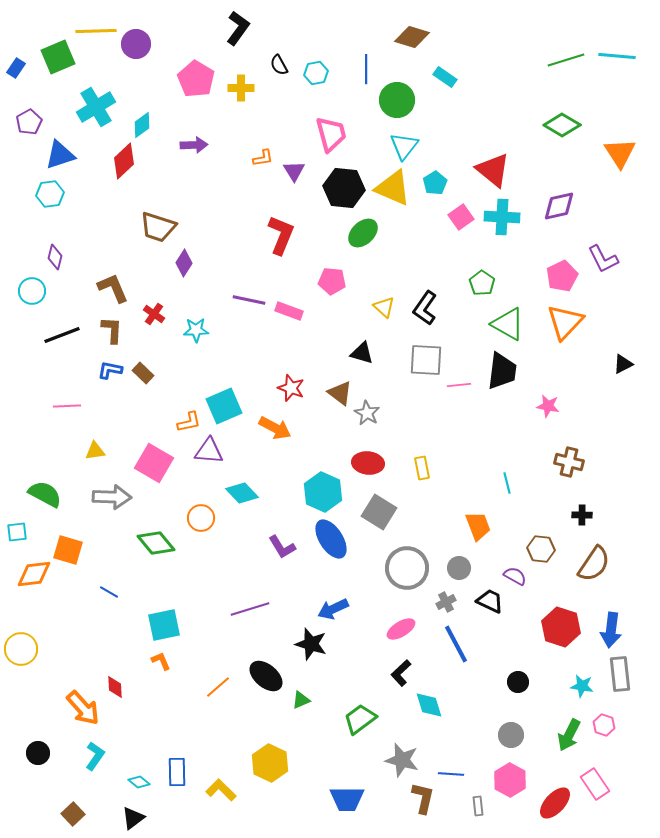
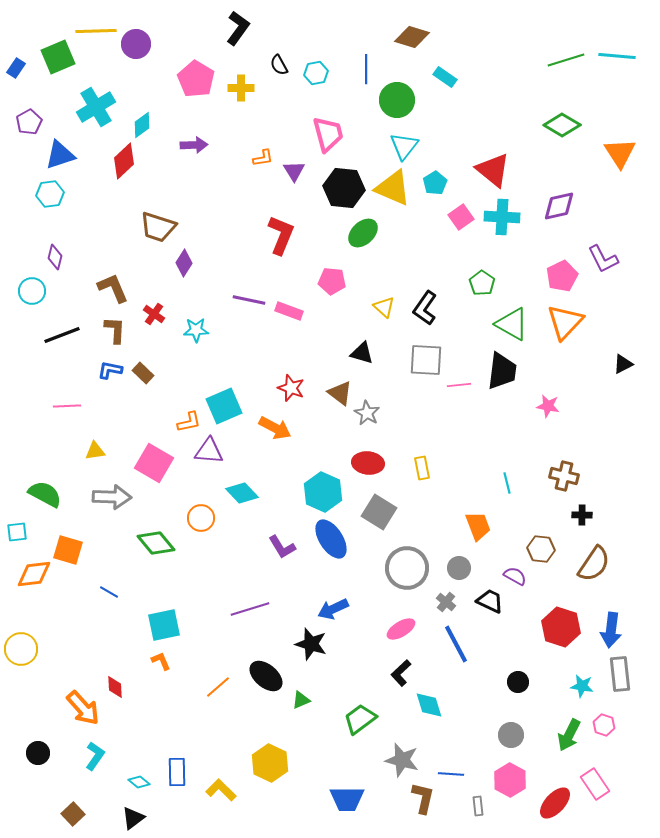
pink trapezoid at (331, 134): moved 3 px left
green triangle at (508, 324): moved 4 px right
brown L-shape at (112, 330): moved 3 px right
brown cross at (569, 462): moved 5 px left, 14 px down
gray cross at (446, 602): rotated 24 degrees counterclockwise
